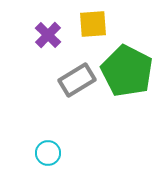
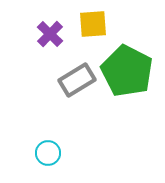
purple cross: moved 2 px right, 1 px up
